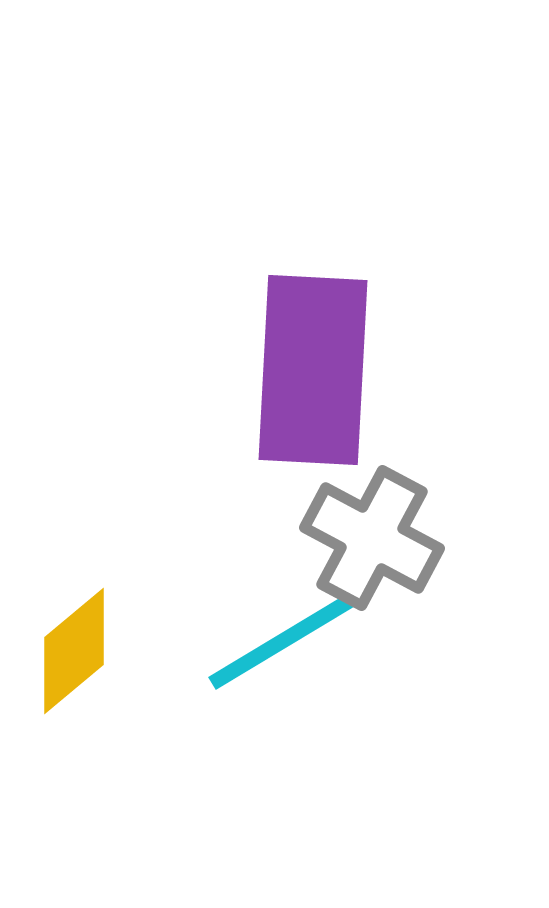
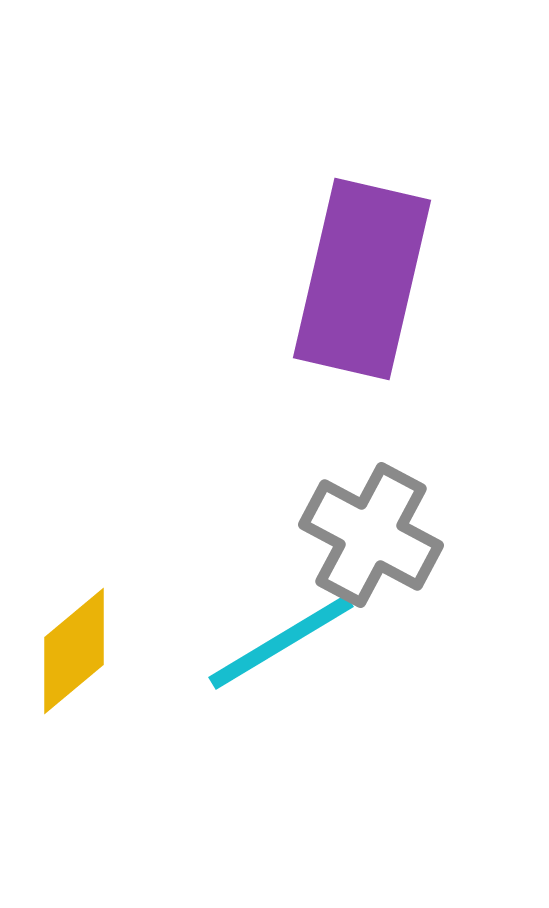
purple rectangle: moved 49 px right, 91 px up; rotated 10 degrees clockwise
gray cross: moved 1 px left, 3 px up
